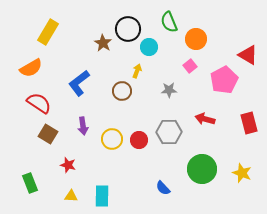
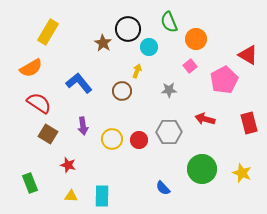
blue L-shape: rotated 88 degrees clockwise
